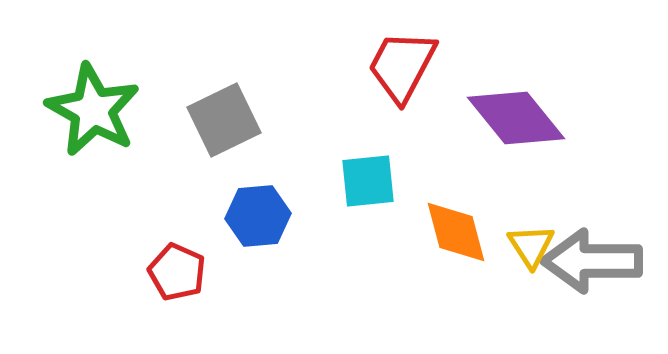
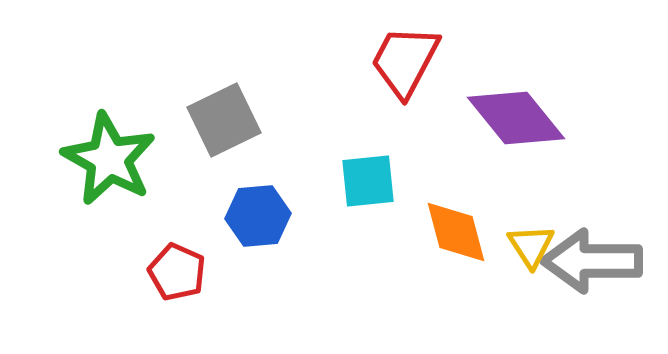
red trapezoid: moved 3 px right, 5 px up
green star: moved 16 px right, 49 px down
